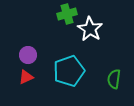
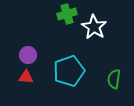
white star: moved 4 px right, 2 px up
red triangle: rotated 28 degrees clockwise
